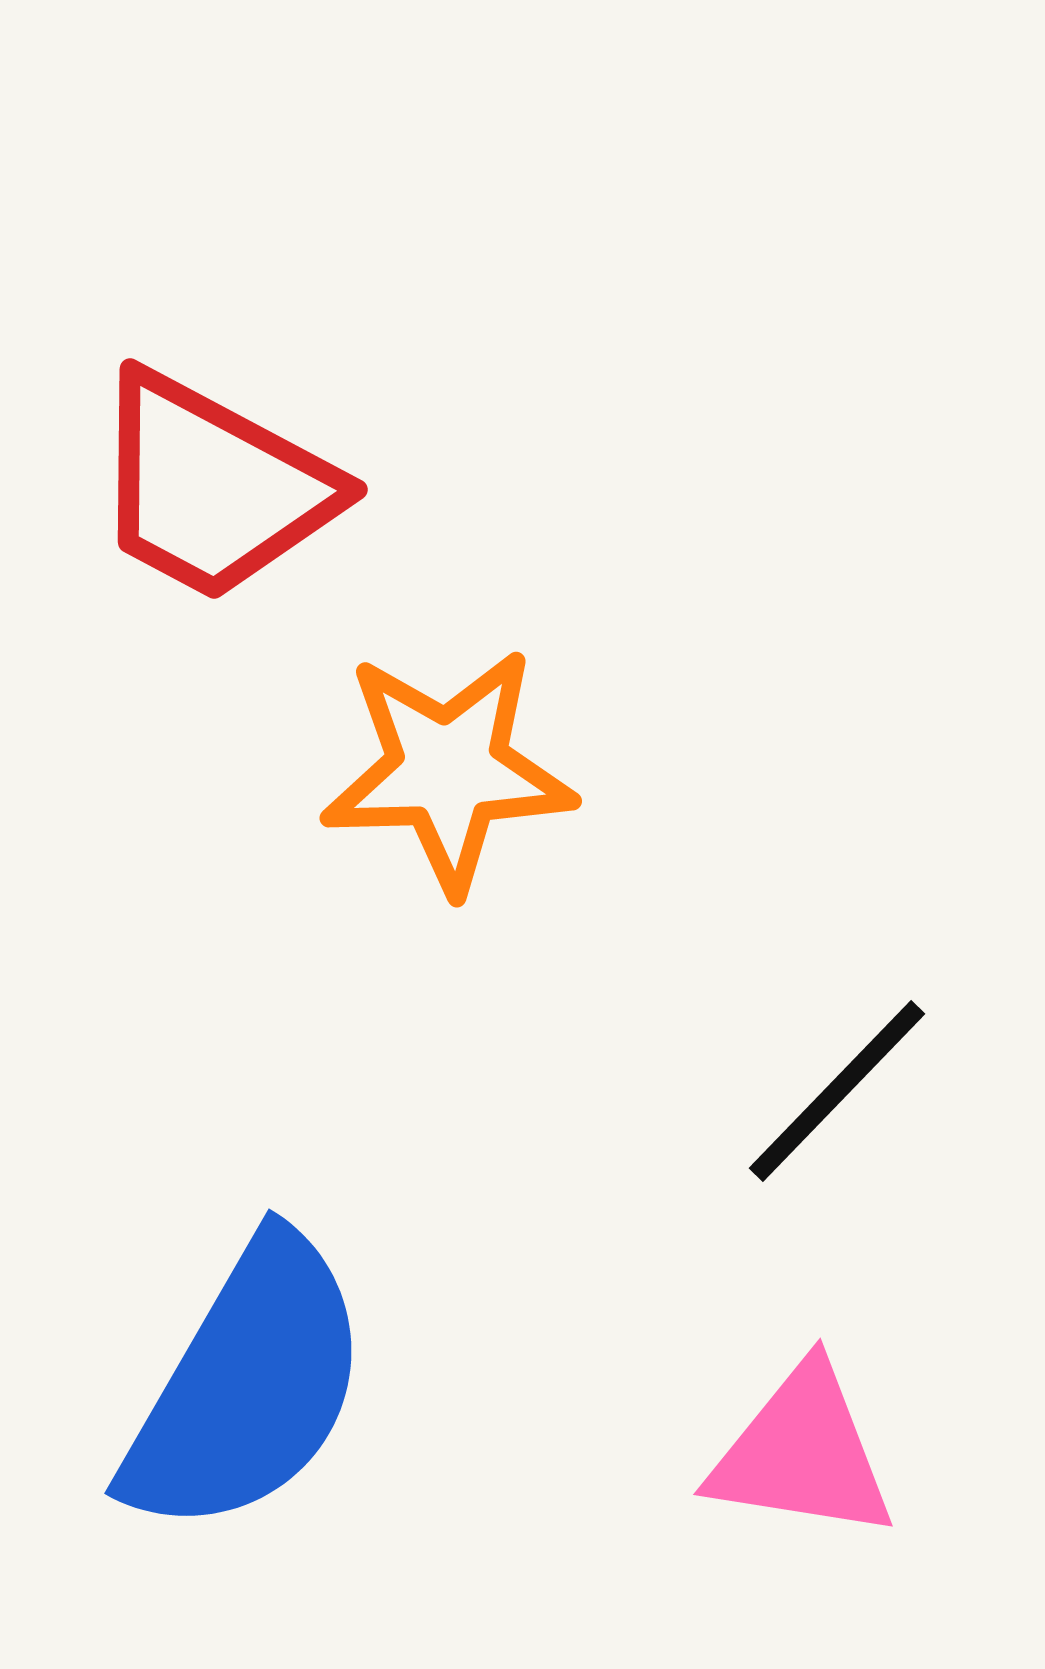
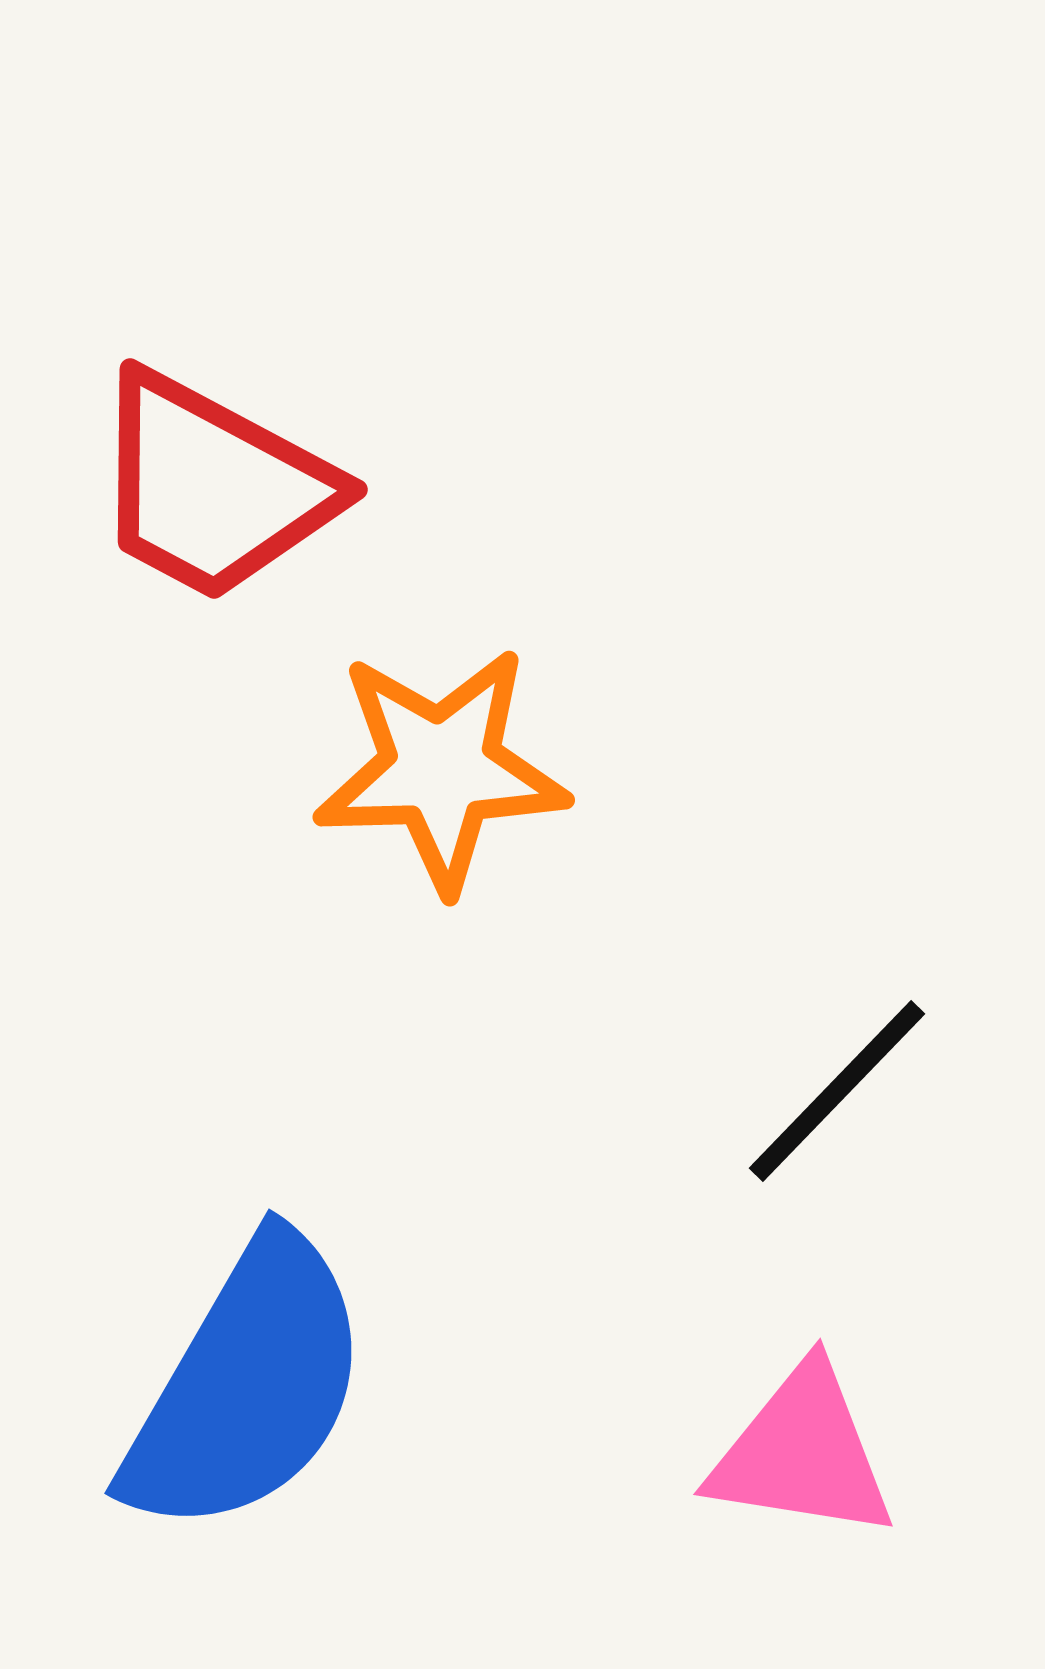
orange star: moved 7 px left, 1 px up
